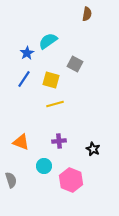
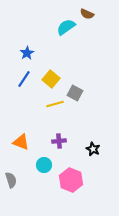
brown semicircle: rotated 104 degrees clockwise
cyan semicircle: moved 18 px right, 14 px up
gray square: moved 29 px down
yellow square: moved 1 px up; rotated 24 degrees clockwise
cyan circle: moved 1 px up
